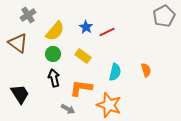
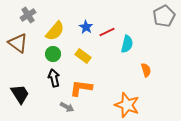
cyan semicircle: moved 12 px right, 28 px up
orange star: moved 18 px right
gray arrow: moved 1 px left, 2 px up
